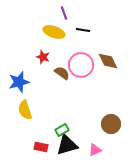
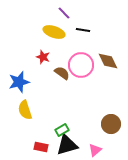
purple line: rotated 24 degrees counterclockwise
pink triangle: rotated 16 degrees counterclockwise
